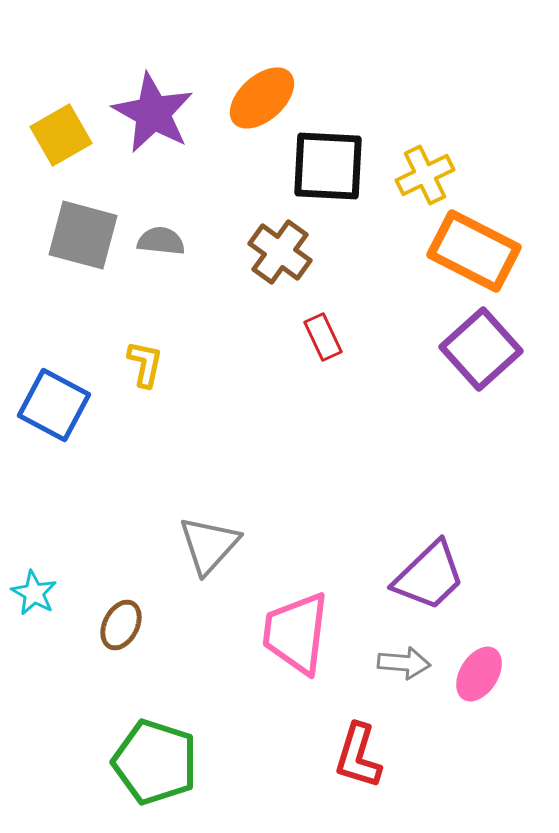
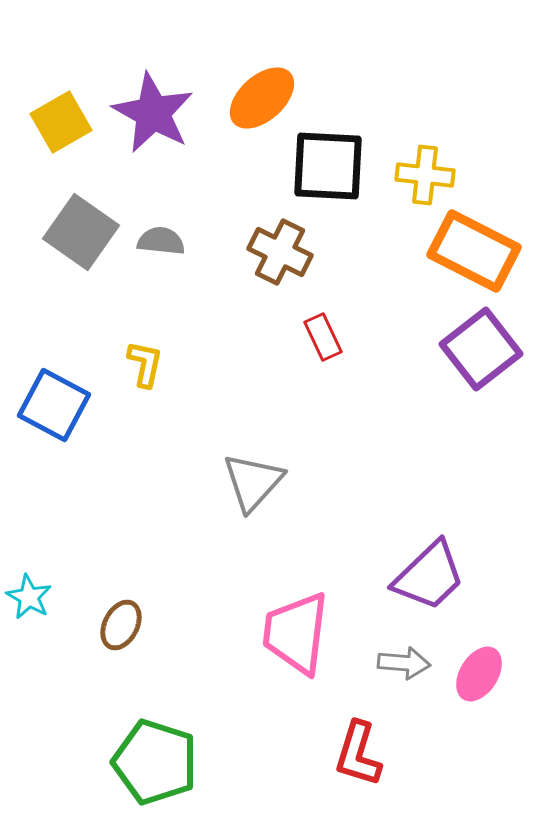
yellow square: moved 13 px up
yellow cross: rotated 32 degrees clockwise
gray square: moved 2 px left, 3 px up; rotated 20 degrees clockwise
brown cross: rotated 10 degrees counterclockwise
purple square: rotated 4 degrees clockwise
gray triangle: moved 44 px right, 63 px up
cyan star: moved 5 px left, 4 px down
red L-shape: moved 2 px up
